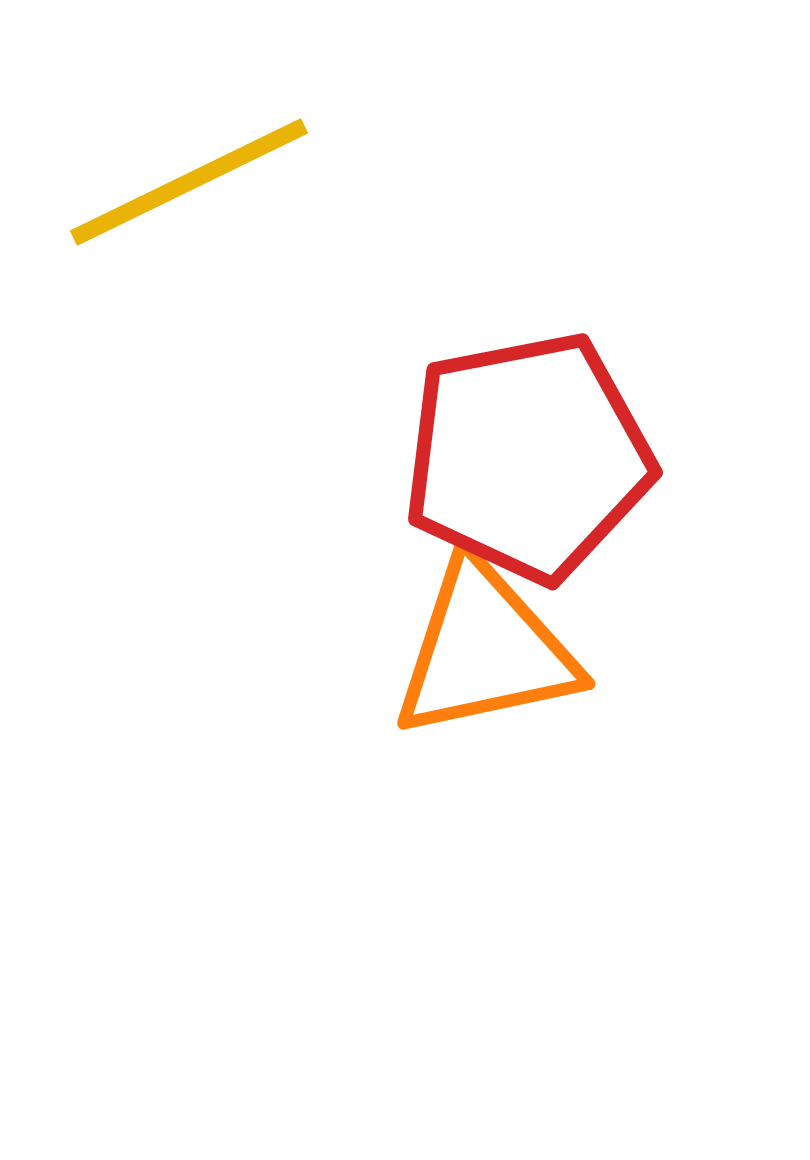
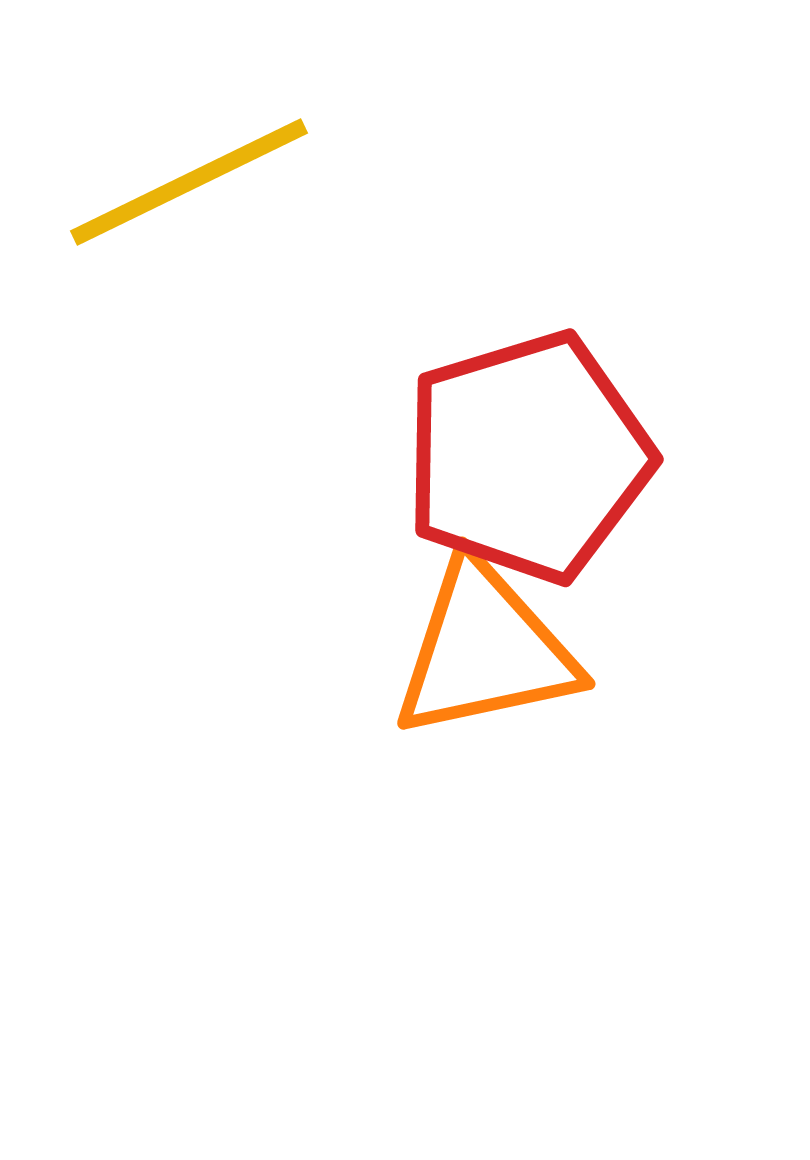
red pentagon: rotated 6 degrees counterclockwise
